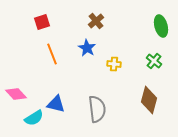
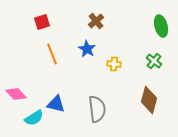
blue star: moved 1 px down
